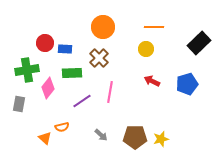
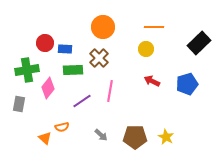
green rectangle: moved 1 px right, 3 px up
pink line: moved 1 px up
yellow star: moved 5 px right, 2 px up; rotated 28 degrees counterclockwise
